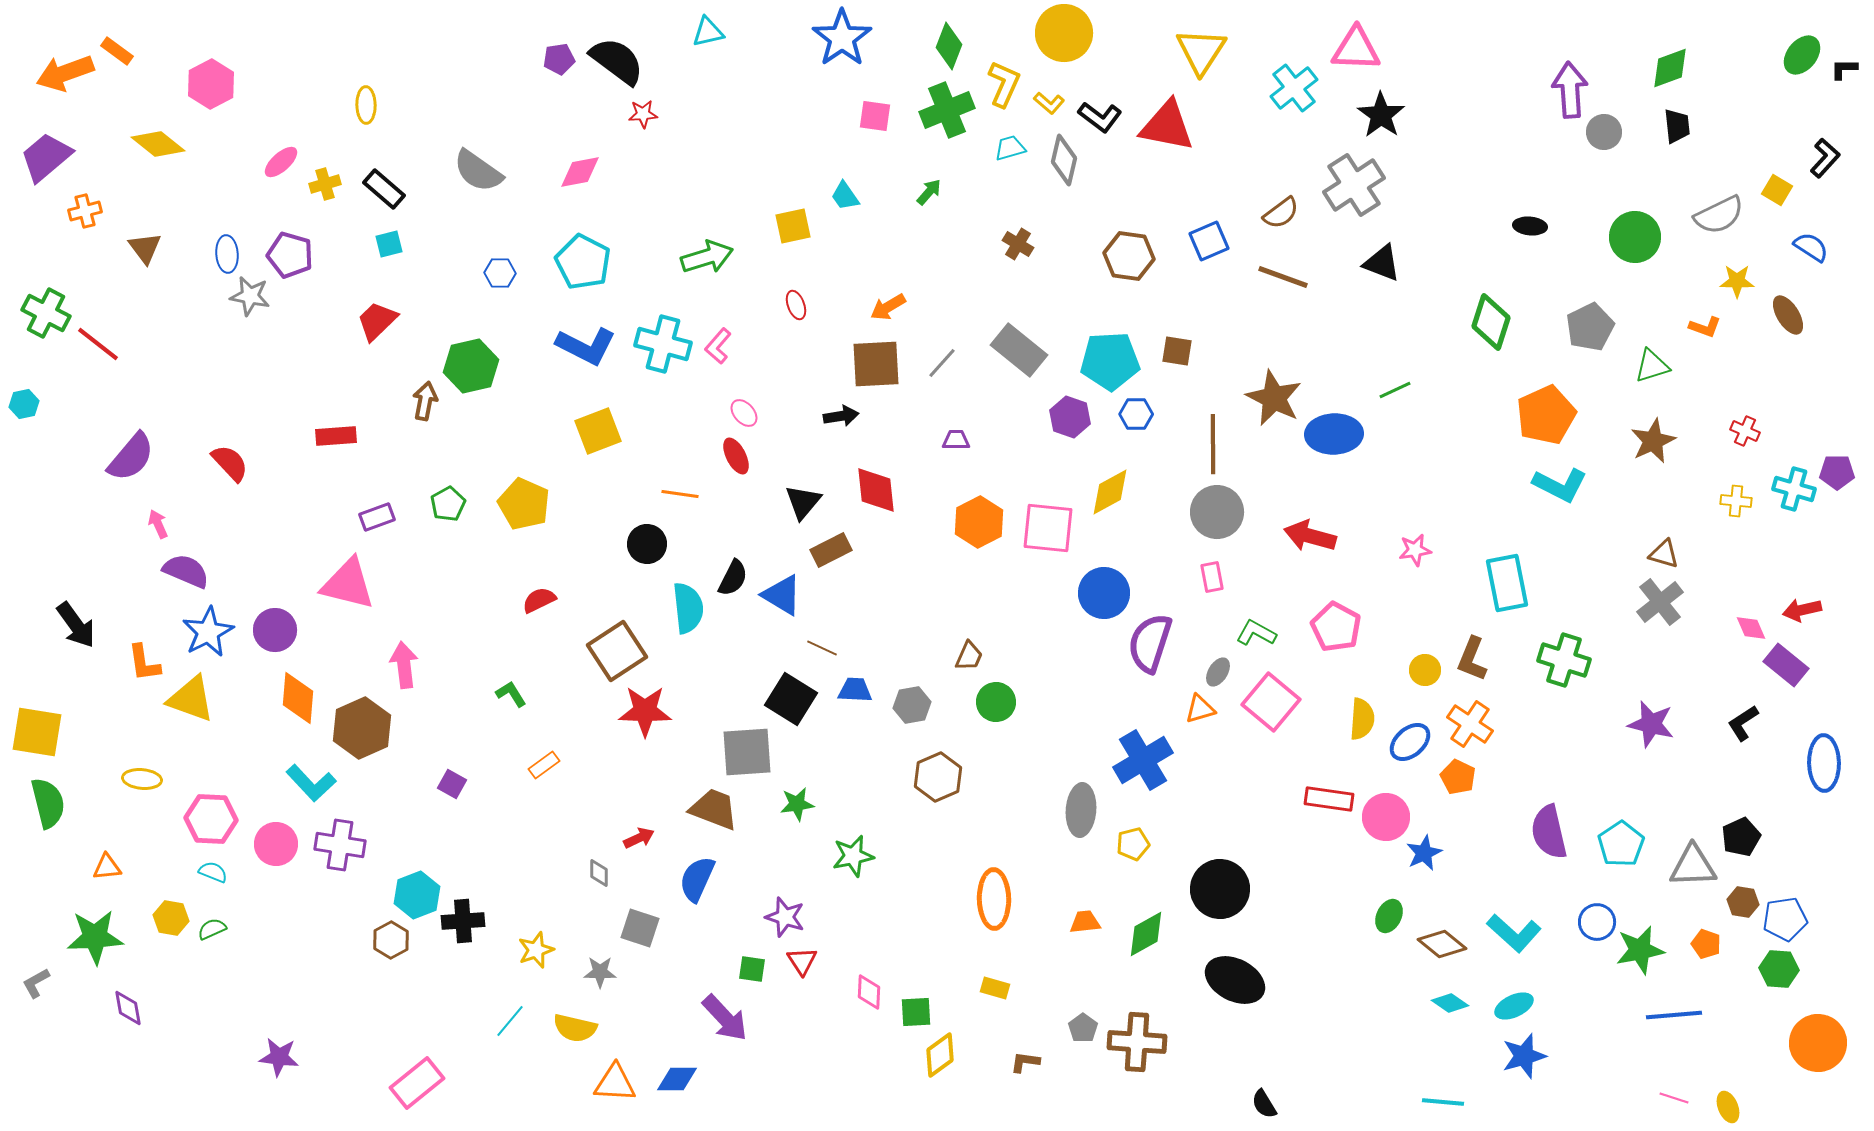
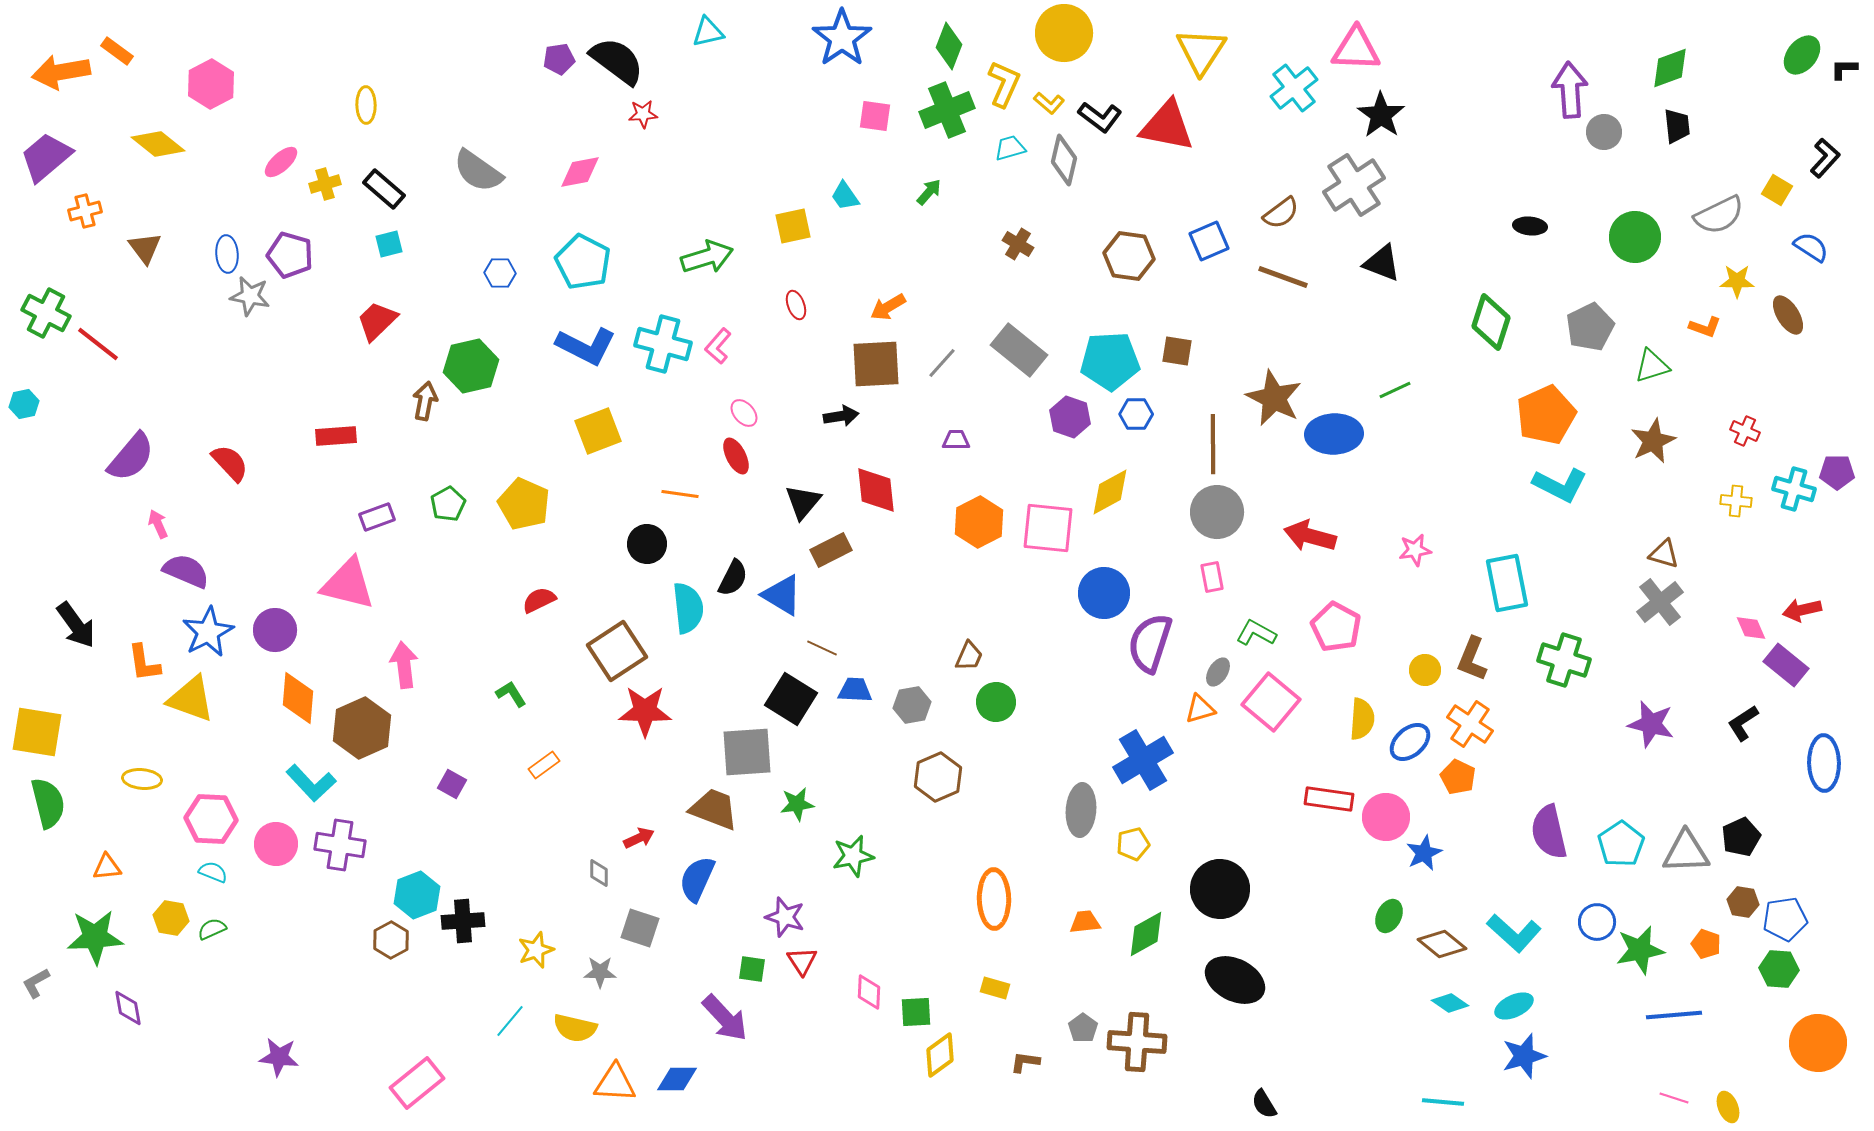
orange arrow at (65, 73): moved 4 px left, 1 px up; rotated 10 degrees clockwise
gray triangle at (1693, 866): moved 7 px left, 14 px up
